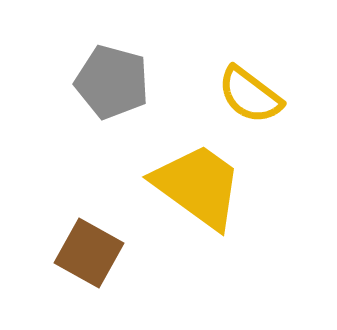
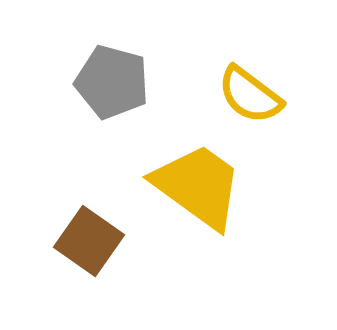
brown square: moved 12 px up; rotated 6 degrees clockwise
